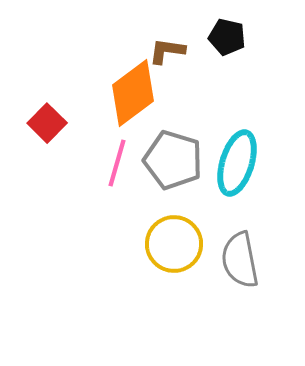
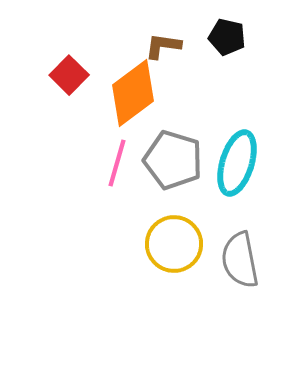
brown L-shape: moved 4 px left, 5 px up
red square: moved 22 px right, 48 px up
